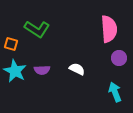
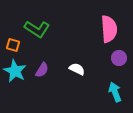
orange square: moved 2 px right, 1 px down
purple semicircle: rotated 56 degrees counterclockwise
